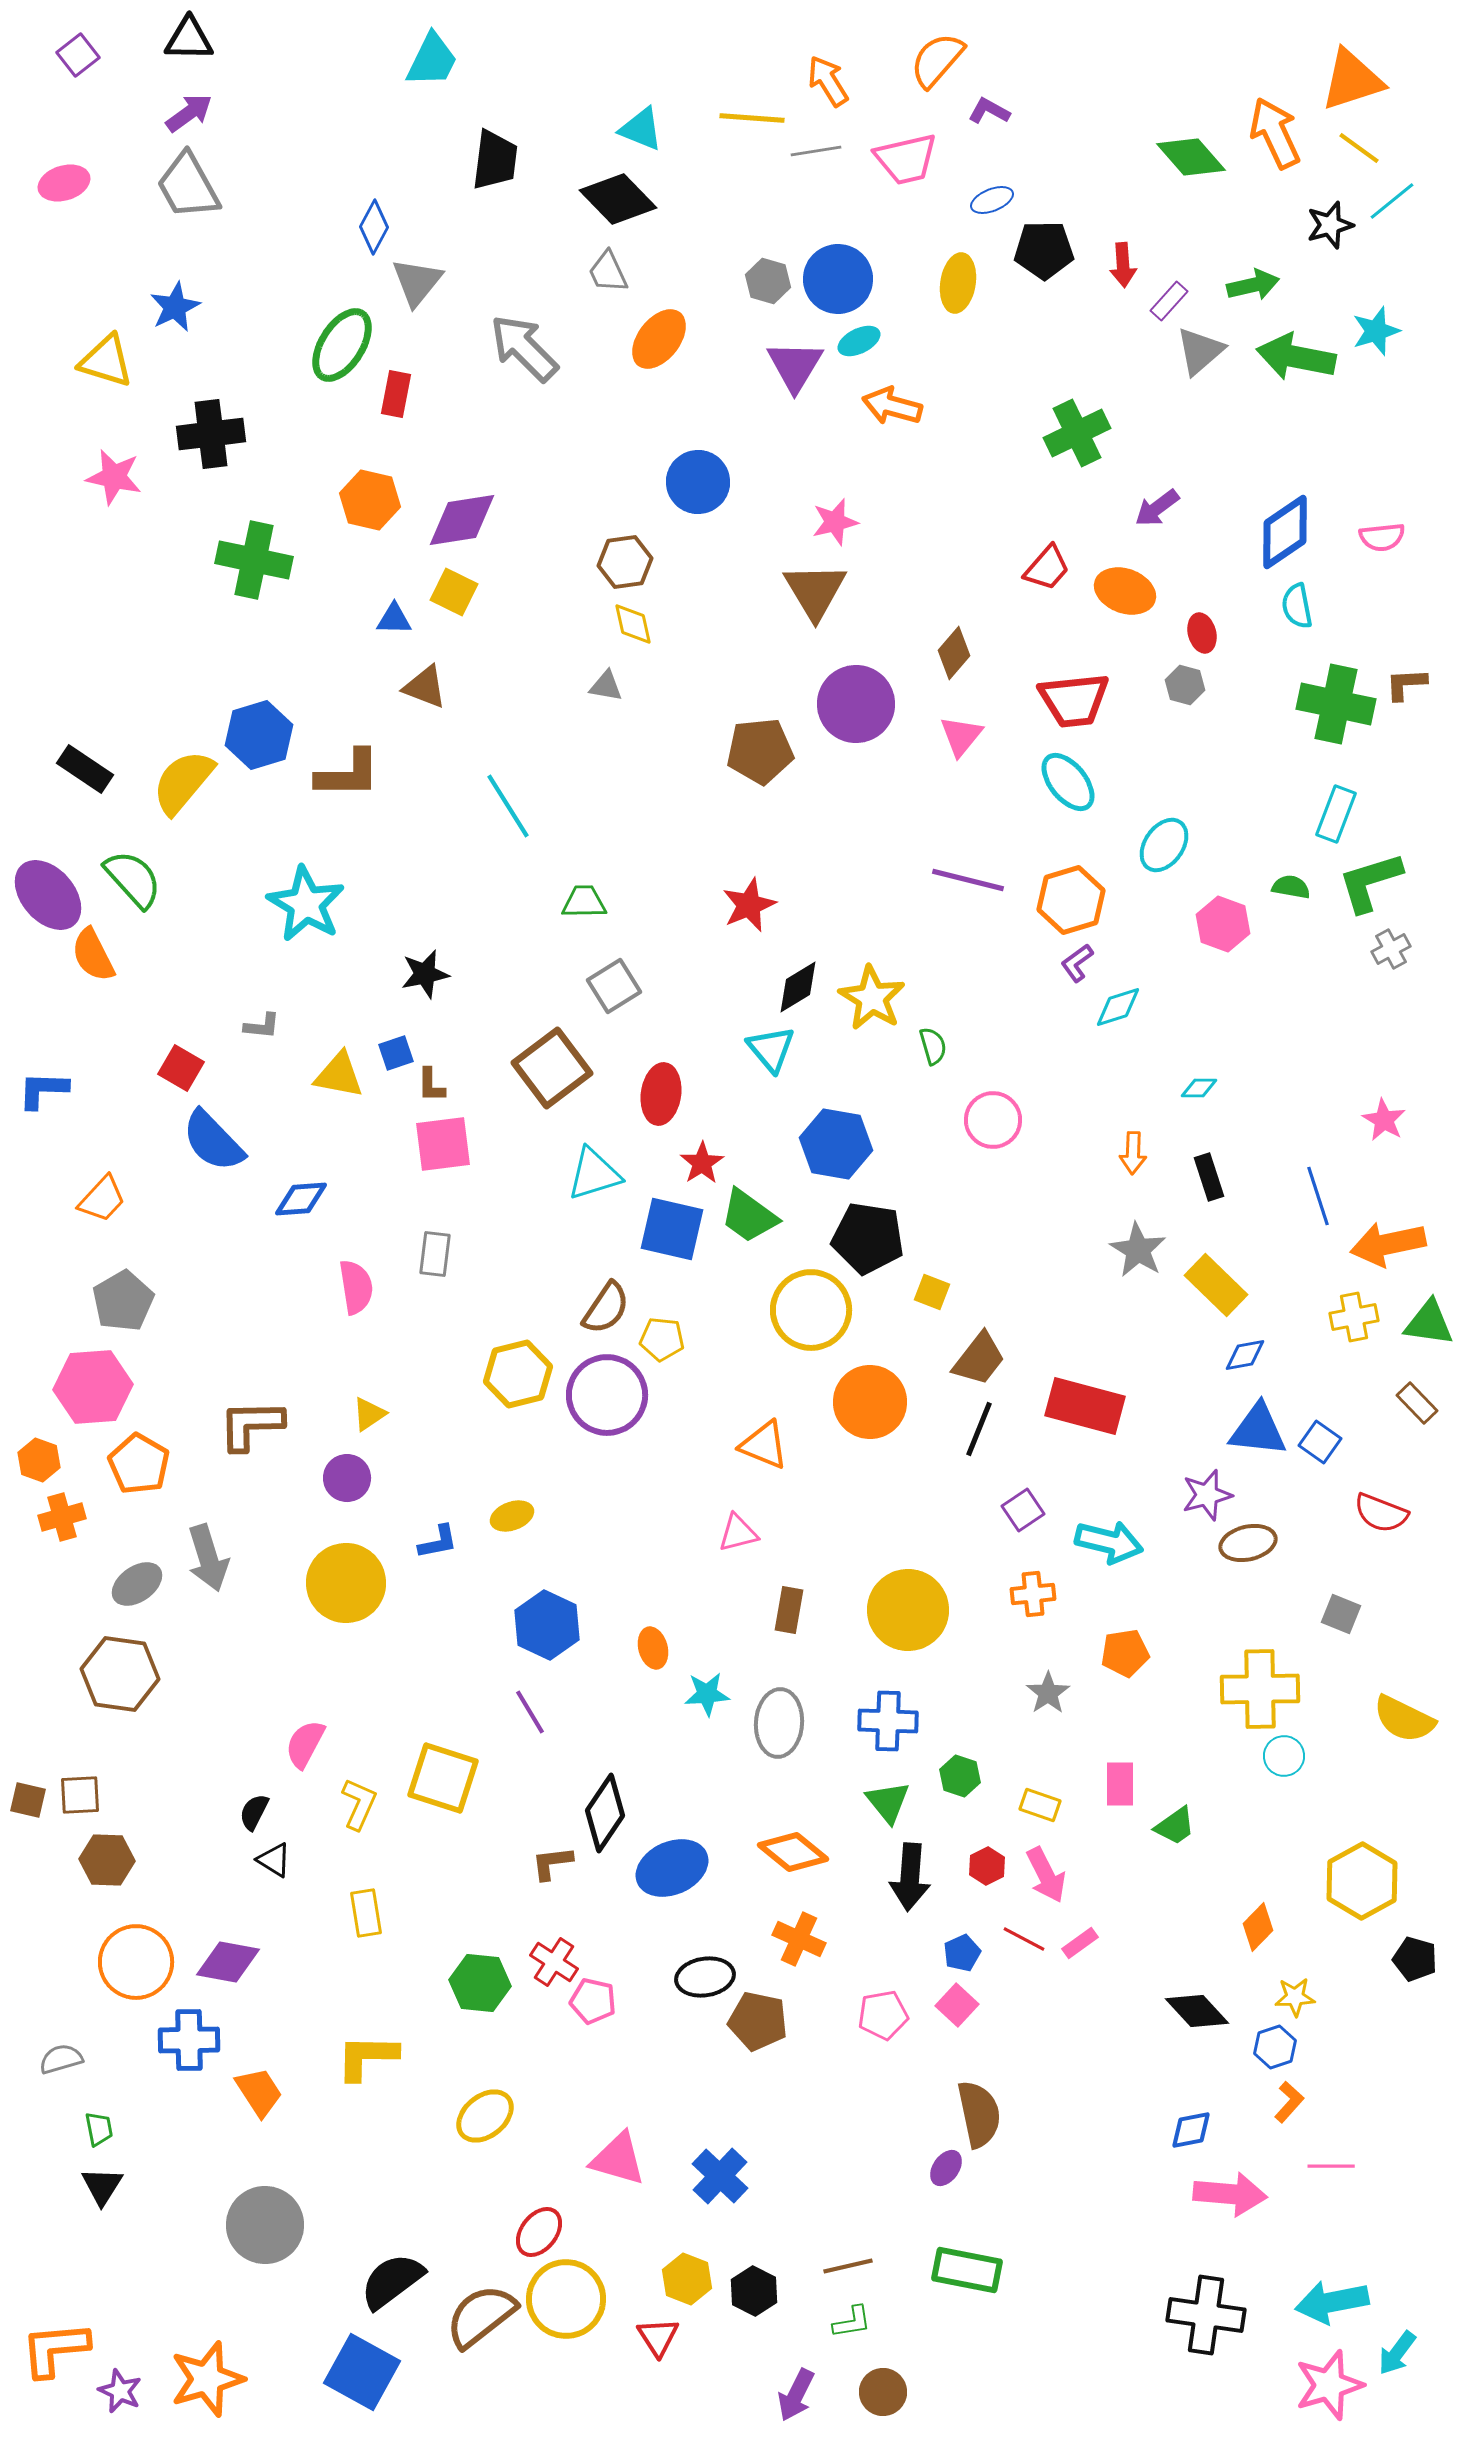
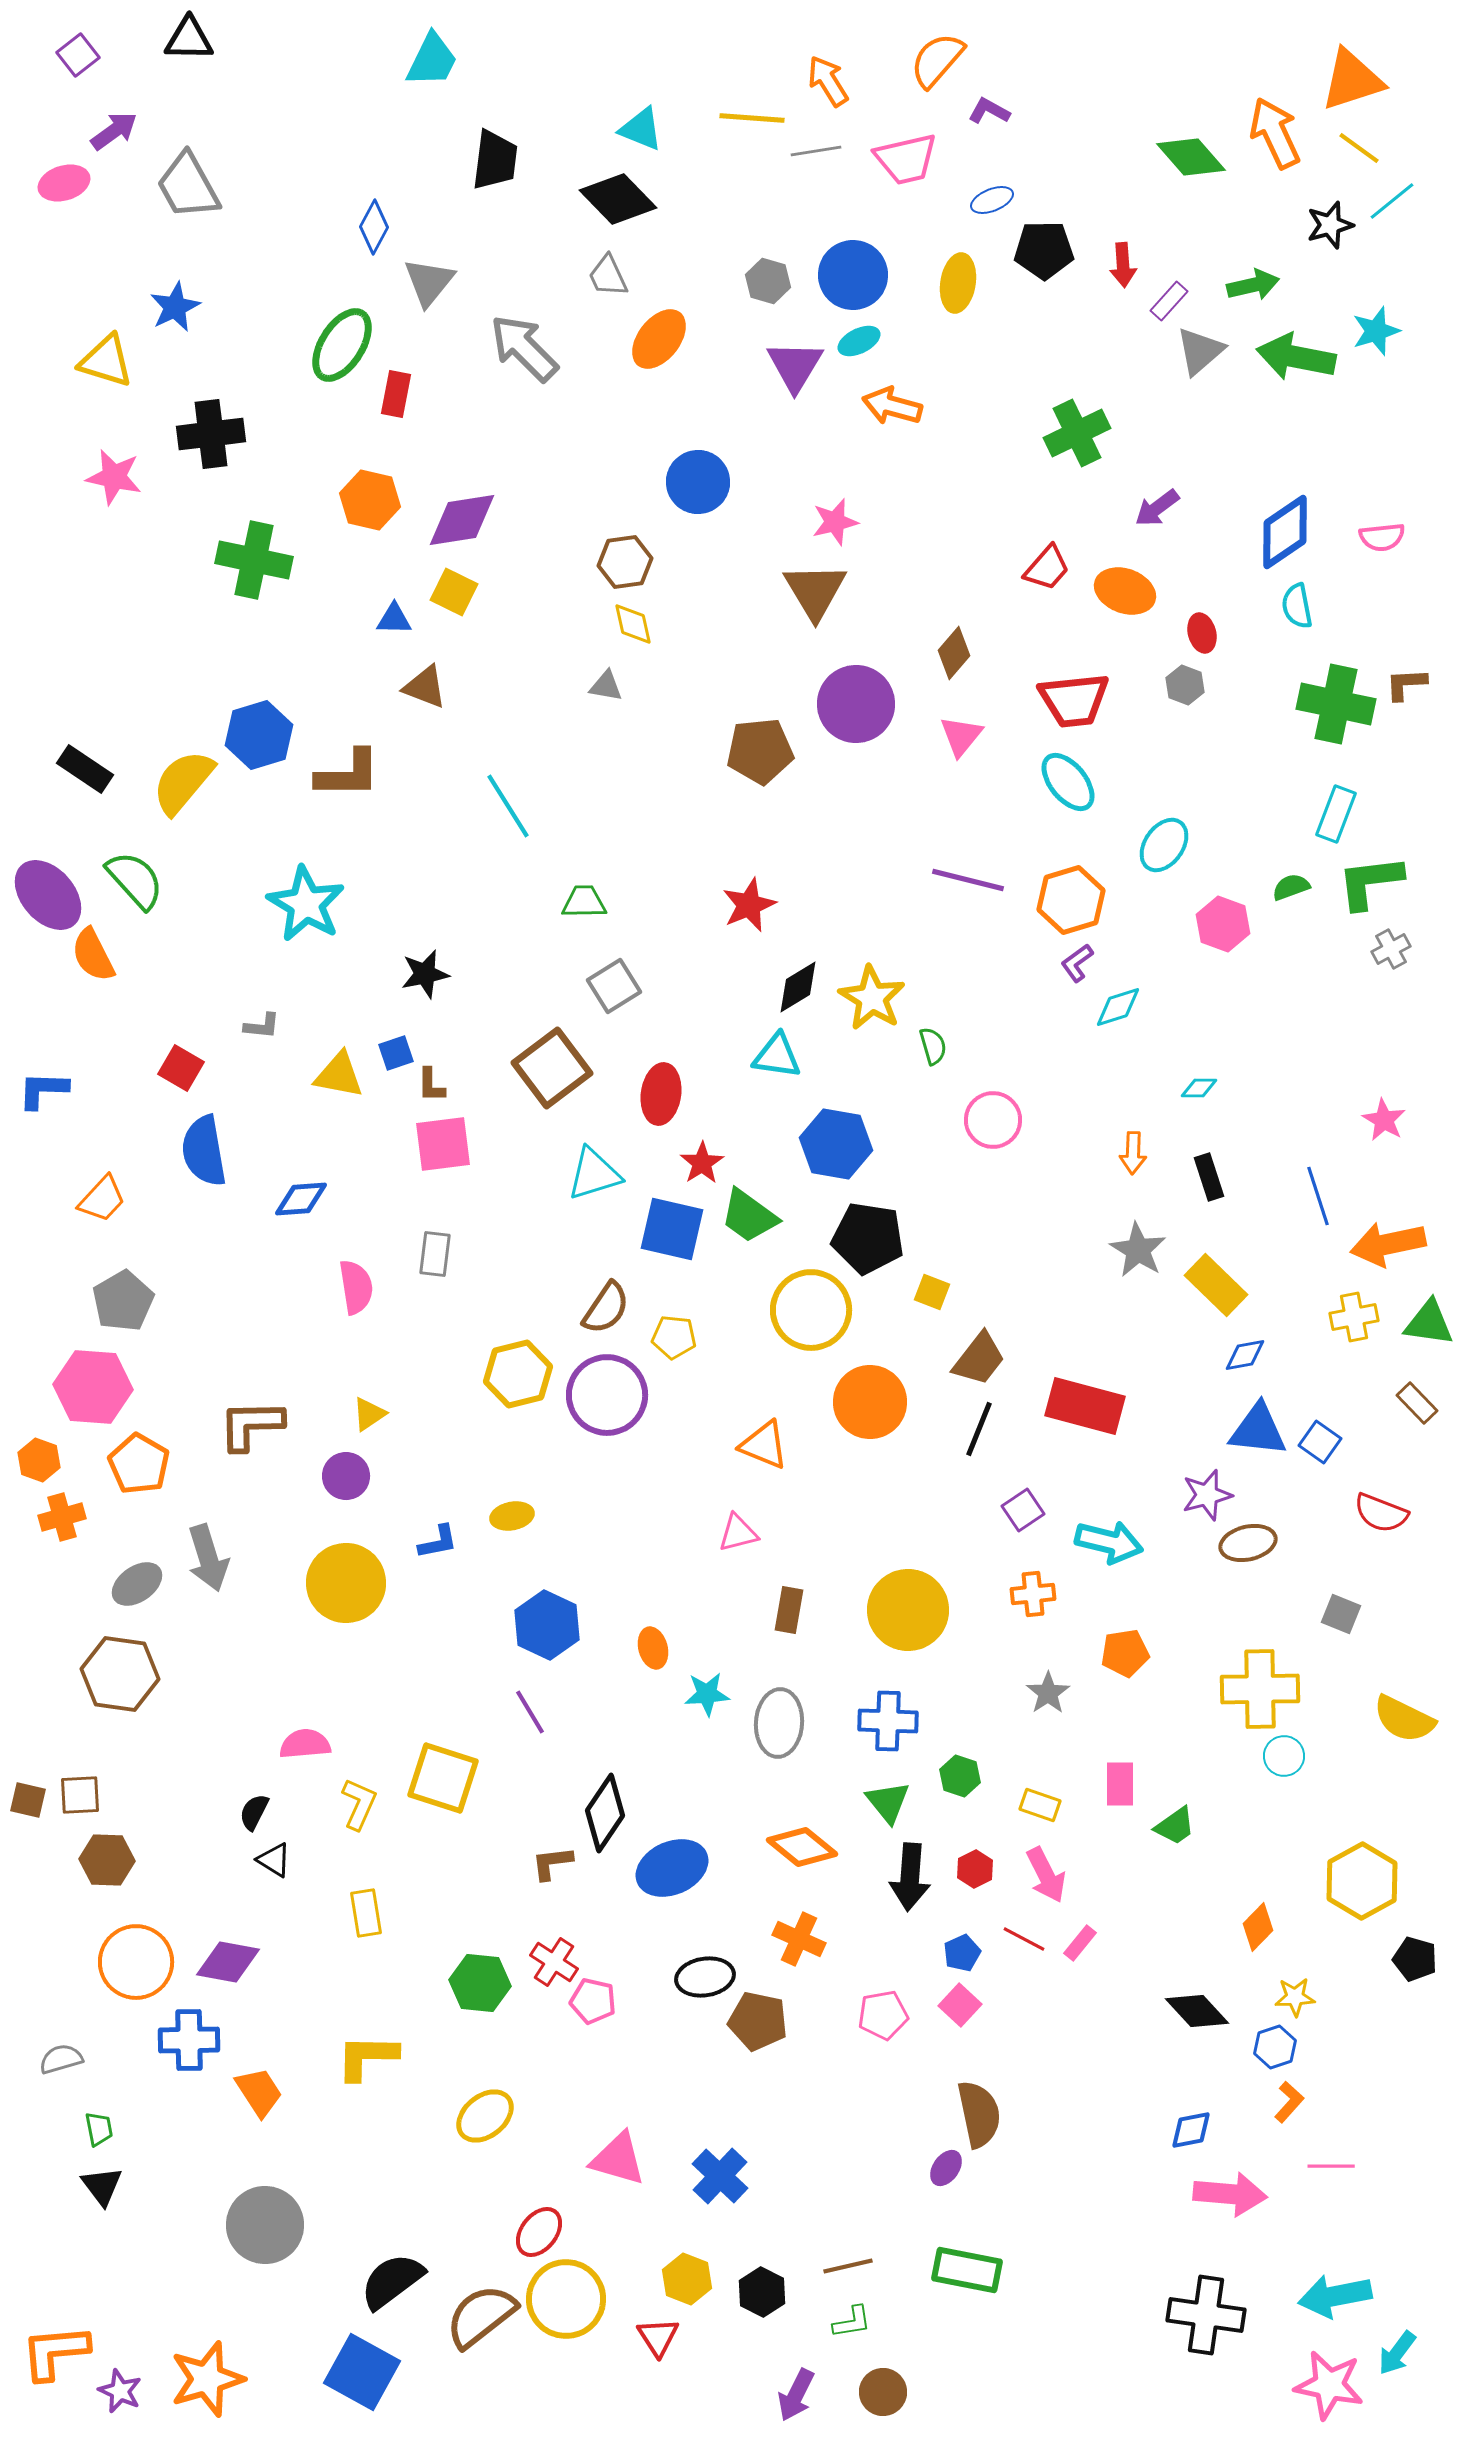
purple arrow at (189, 113): moved 75 px left, 18 px down
gray trapezoid at (608, 272): moved 4 px down
blue circle at (838, 279): moved 15 px right, 4 px up
gray triangle at (417, 282): moved 12 px right
gray hexagon at (1185, 685): rotated 6 degrees clockwise
green semicircle at (133, 879): moved 2 px right, 1 px down
green L-shape at (1370, 882): rotated 10 degrees clockwise
green semicircle at (1291, 887): rotated 30 degrees counterclockwise
cyan triangle at (771, 1049): moved 6 px right, 7 px down; rotated 42 degrees counterclockwise
blue semicircle at (213, 1141): moved 9 px left, 10 px down; rotated 34 degrees clockwise
yellow pentagon at (662, 1339): moved 12 px right, 2 px up
pink hexagon at (93, 1387): rotated 8 degrees clockwise
purple circle at (347, 1478): moved 1 px left, 2 px up
yellow ellipse at (512, 1516): rotated 9 degrees clockwise
pink semicircle at (305, 1744): rotated 57 degrees clockwise
orange diamond at (793, 1852): moved 9 px right, 5 px up
red hexagon at (987, 1866): moved 12 px left, 3 px down
pink rectangle at (1080, 1943): rotated 15 degrees counterclockwise
pink square at (957, 2005): moved 3 px right
black triangle at (102, 2186): rotated 9 degrees counterclockwise
black hexagon at (754, 2291): moved 8 px right, 1 px down
cyan arrow at (1332, 2302): moved 3 px right, 6 px up
orange L-shape at (55, 2349): moved 3 px down
pink star at (1329, 2385): rotated 28 degrees clockwise
